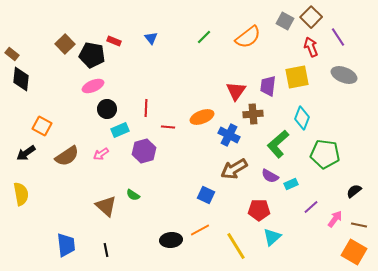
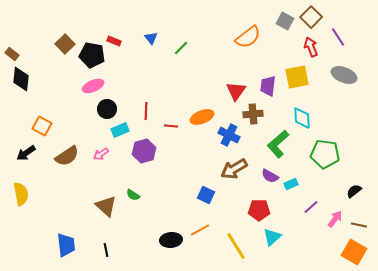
green line at (204, 37): moved 23 px left, 11 px down
red line at (146, 108): moved 3 px down
cyan diamond at (302, 118): rotated 25 degrees counterclockwise
red line at (168, 127): moved 3 px right, 1 px up
